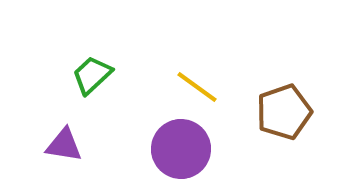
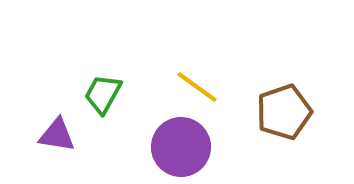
green trapezoid: moved 11 px right, 19 px down; rotated 18 degrees counterclockwise
purple triangle: moved 7 px left, 10 px up
purple circle: moved 2 px up
